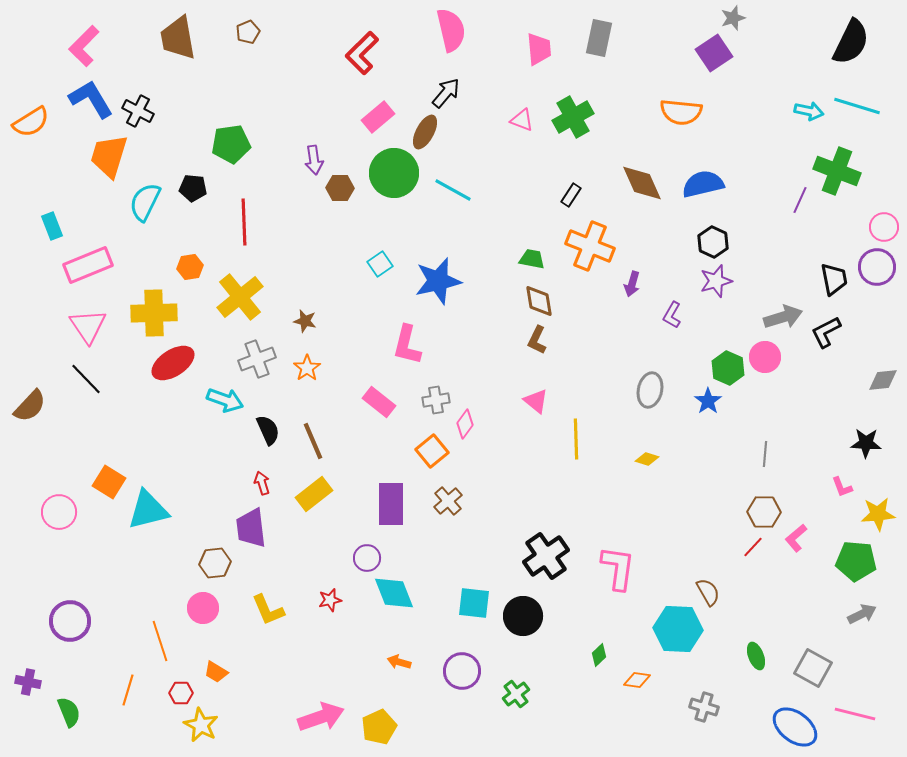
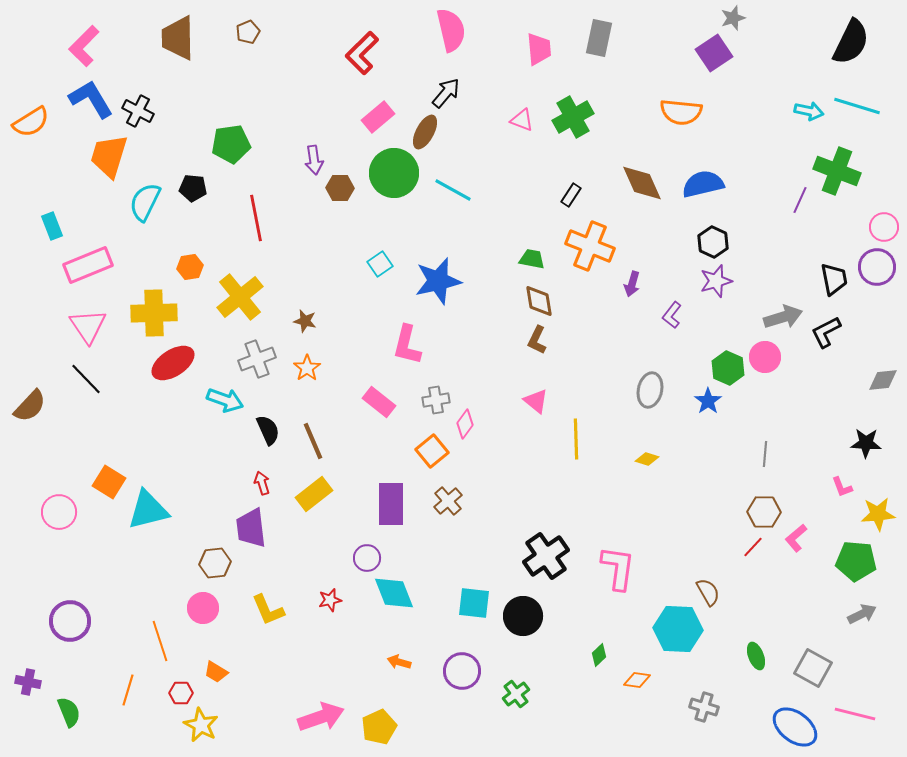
brown trapezoid at (178, 38): rotated 9 degrees clockwise
red line at (244, 222): moved 12 px right, 4 px up; rotated 9 degrees counterclockwise
purple L-shape at (672, 315): rotated 8 degrees clockwise
